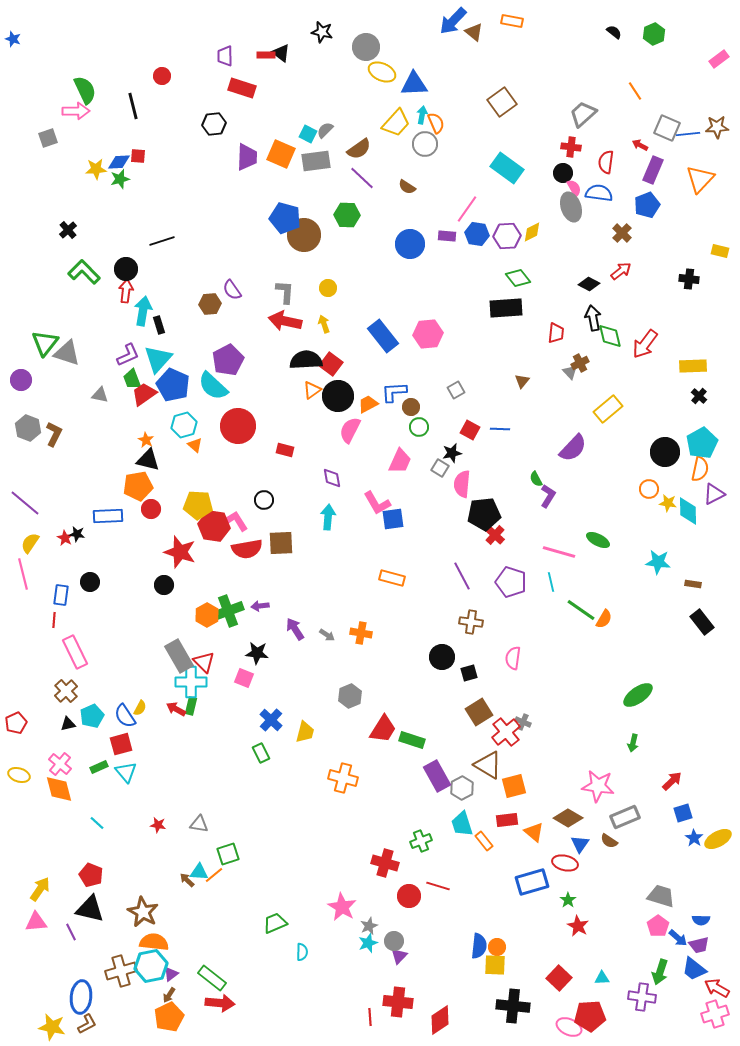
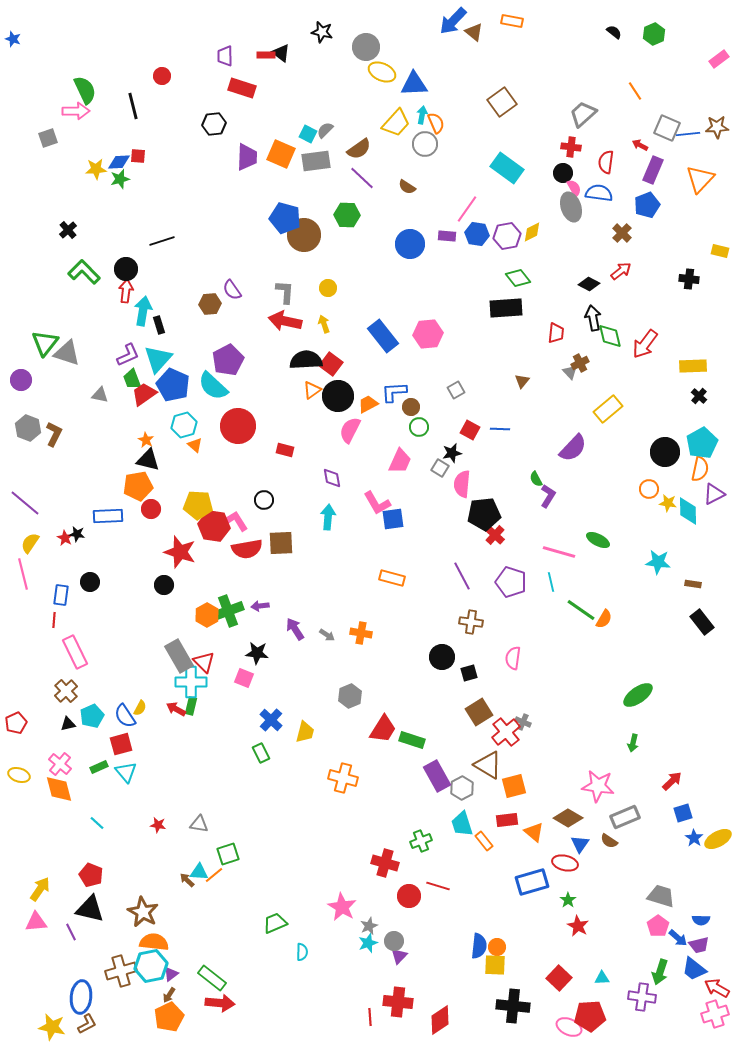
purple hexagon at (507, 236): rotated 8 degrees counterclockwise
